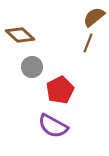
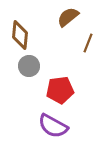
brown semicircle: moved 26 px left
brown diamond: rotated 52 degrees clockwise
gray circle: moved 3 px left, 1 px up
red pentagon: rotated 20 degrees clockwise
